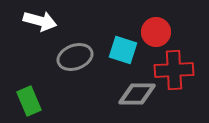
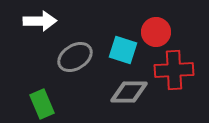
white arrow: rotated 16 degrees counterclockwise
gray ellipse: rotated 12 degrees counterclockwise
gray diamond: moved 8 px left, 2 px up
green rectangle: moved 13 px right, 3 px down
